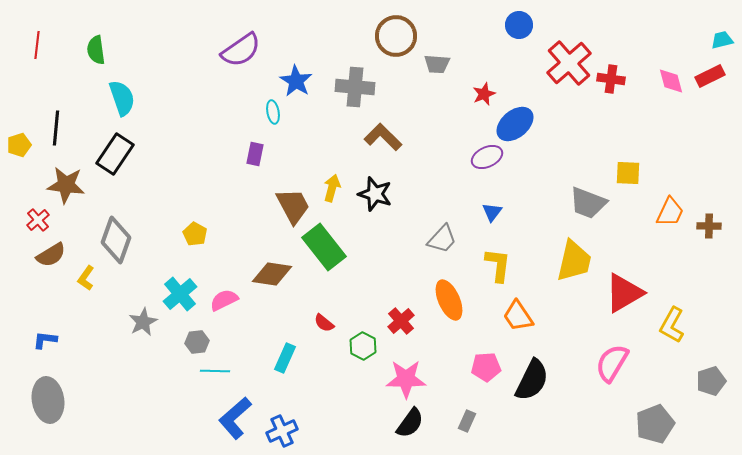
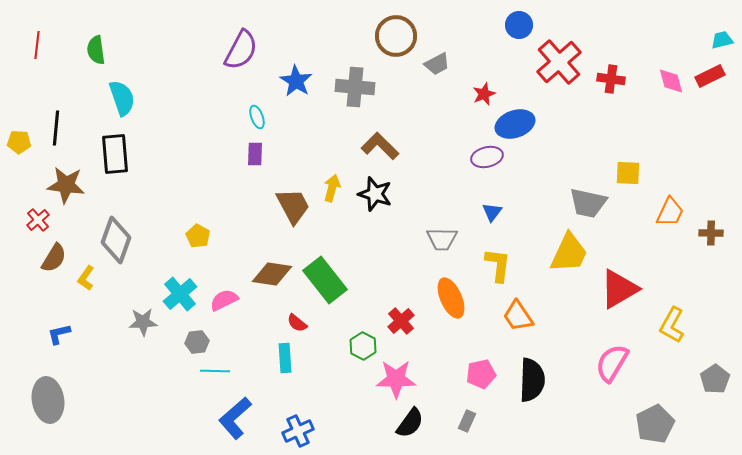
purple semicircle at (241, 50): rotated 27 degrees counterclockwise
red cross at (569, 63): moved 10 px left, 1 px up
gray trapezoid at (437, 64): rotated 32 degrees counterclockwise
cyan ellipse at (273, 112): moved 16 px left, 5 px down; rotated 10 degrees counterclockwise
blue ellipse at (515, 124): rotated 21 degrees clockwise
brown L-shape at (383, 137): moved 3 px left, 9 px down
yellow pentagon at (19, 145): moved 3 px up; rotated 20 degrees clockwise
black rectangle at (115, 154): rotated 39 degrees counterclockwise
purple rectangle at (255, 154): rotated 10 degrees counterclockwise
purple ellipse at (487, 157): rotated 12 degrees clockwise
gray trapezoid at (588, 203): rotated 9 degrees counterclockwise
brown cross at (709, 226): moved 2 px right, 7 px down
yellow pentagon at (195, 234): moved 3 px right, 2 px down
gray trapezoid at (442, 239): rotated 48 degrees clockwise
green rectangle at (324, 247): moved 1 px right, 33 px down
brown semicircle at (51, 255): moved 3 px right, 3 px down; rotated 28 degrees counterclockwise
yellow trapezoid at (574, 261): moved 5 px left, 8 px up; rotated 12 degrees clockwise
red triangle at (624, 293): moved 5 px left, 4 px up
orange ellipse at (449, 300): moved 2 px right, 2 px up
gray star at (143, 322): rotated 24 degrees clockwise
red semicircle at (324, 323): moved 27 px left
blue L-shape at (45, 340): moved 14 px right, 6 px up; rotated 20 degrees counterclockwise
cyan rectangle at (285, 358): rotated 28 degrees counterclockwise
pink pentagon at (486, 367): moved 5 px left, 7 px down; rotated 8 degrees counterclockwise
pink star at (406, 379): moved 10 px left
black semicircle at (532, 380): rotated 24 degrees counterclockwise
gray pentagon at (711, 381): moved 4 px right, 2 px up; rotated 16 degrees counterclockwise
gray pentagon at (655, 424): rotated 6 degrees counterclockwise
blue cross at (282, 431): moved 16 px right
